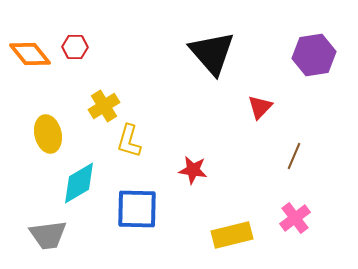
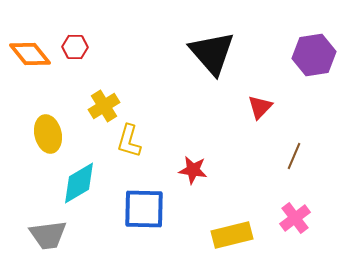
blue square: moved 7 px right
